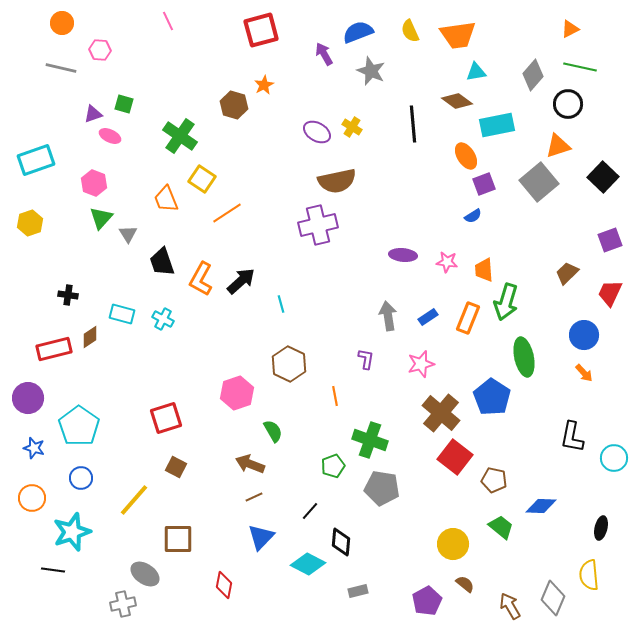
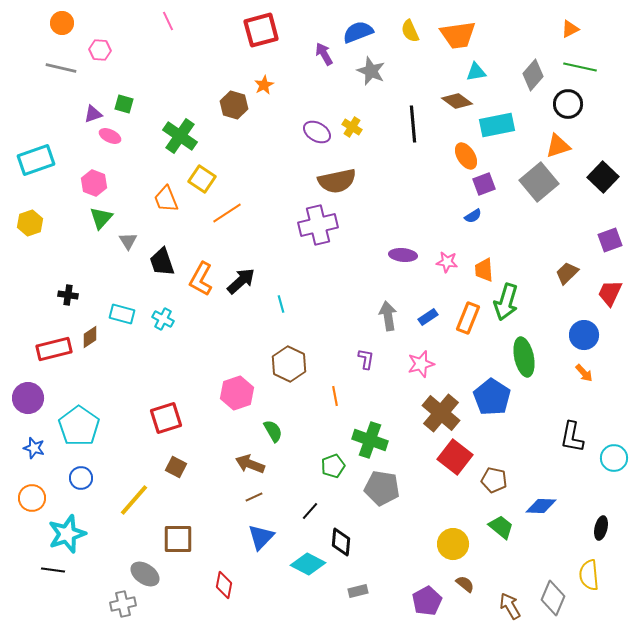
gray triangle at (128, 234): moved 7 px down
cyan star at (72, 532): moved 5 px left, 2 px down
